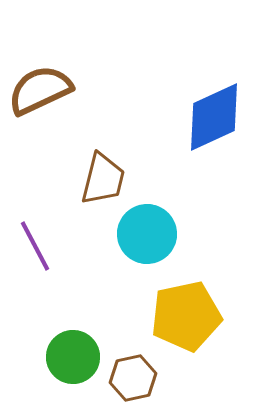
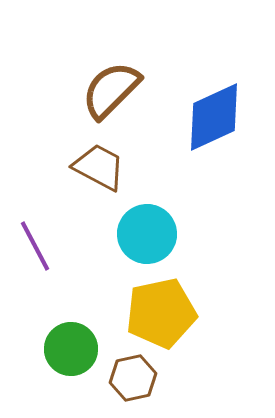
brown semicircle: moved 71 px right; rotated 20 degrees counterclockwise
brown trapezoid: moved 4 px left, 12 px up; rotated 76 degrees counterclockwise
yellow pentagon: moved 25 px left, 3 px up
green circle: moved 2 px left, 8 px up
